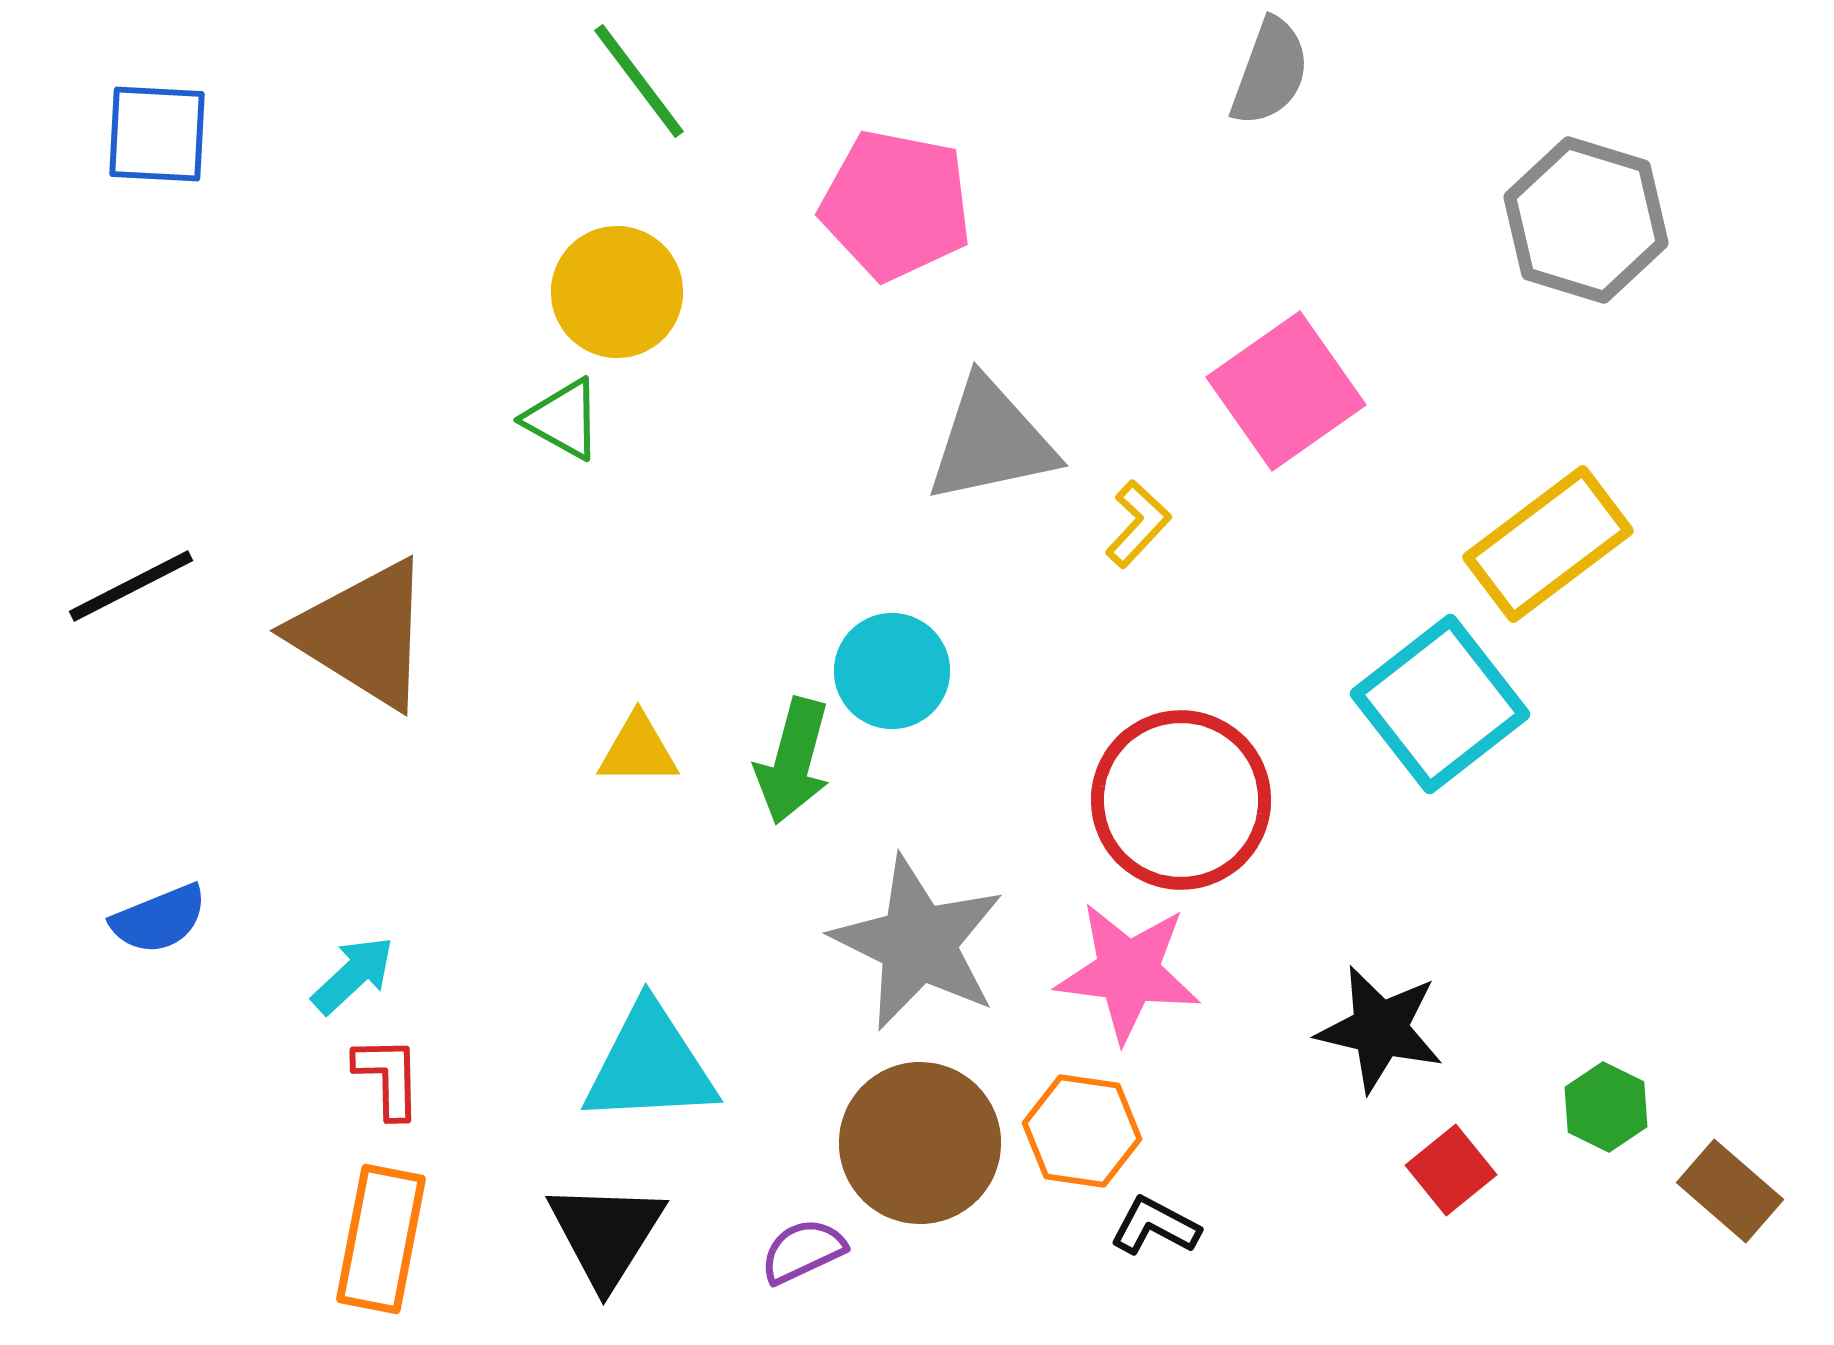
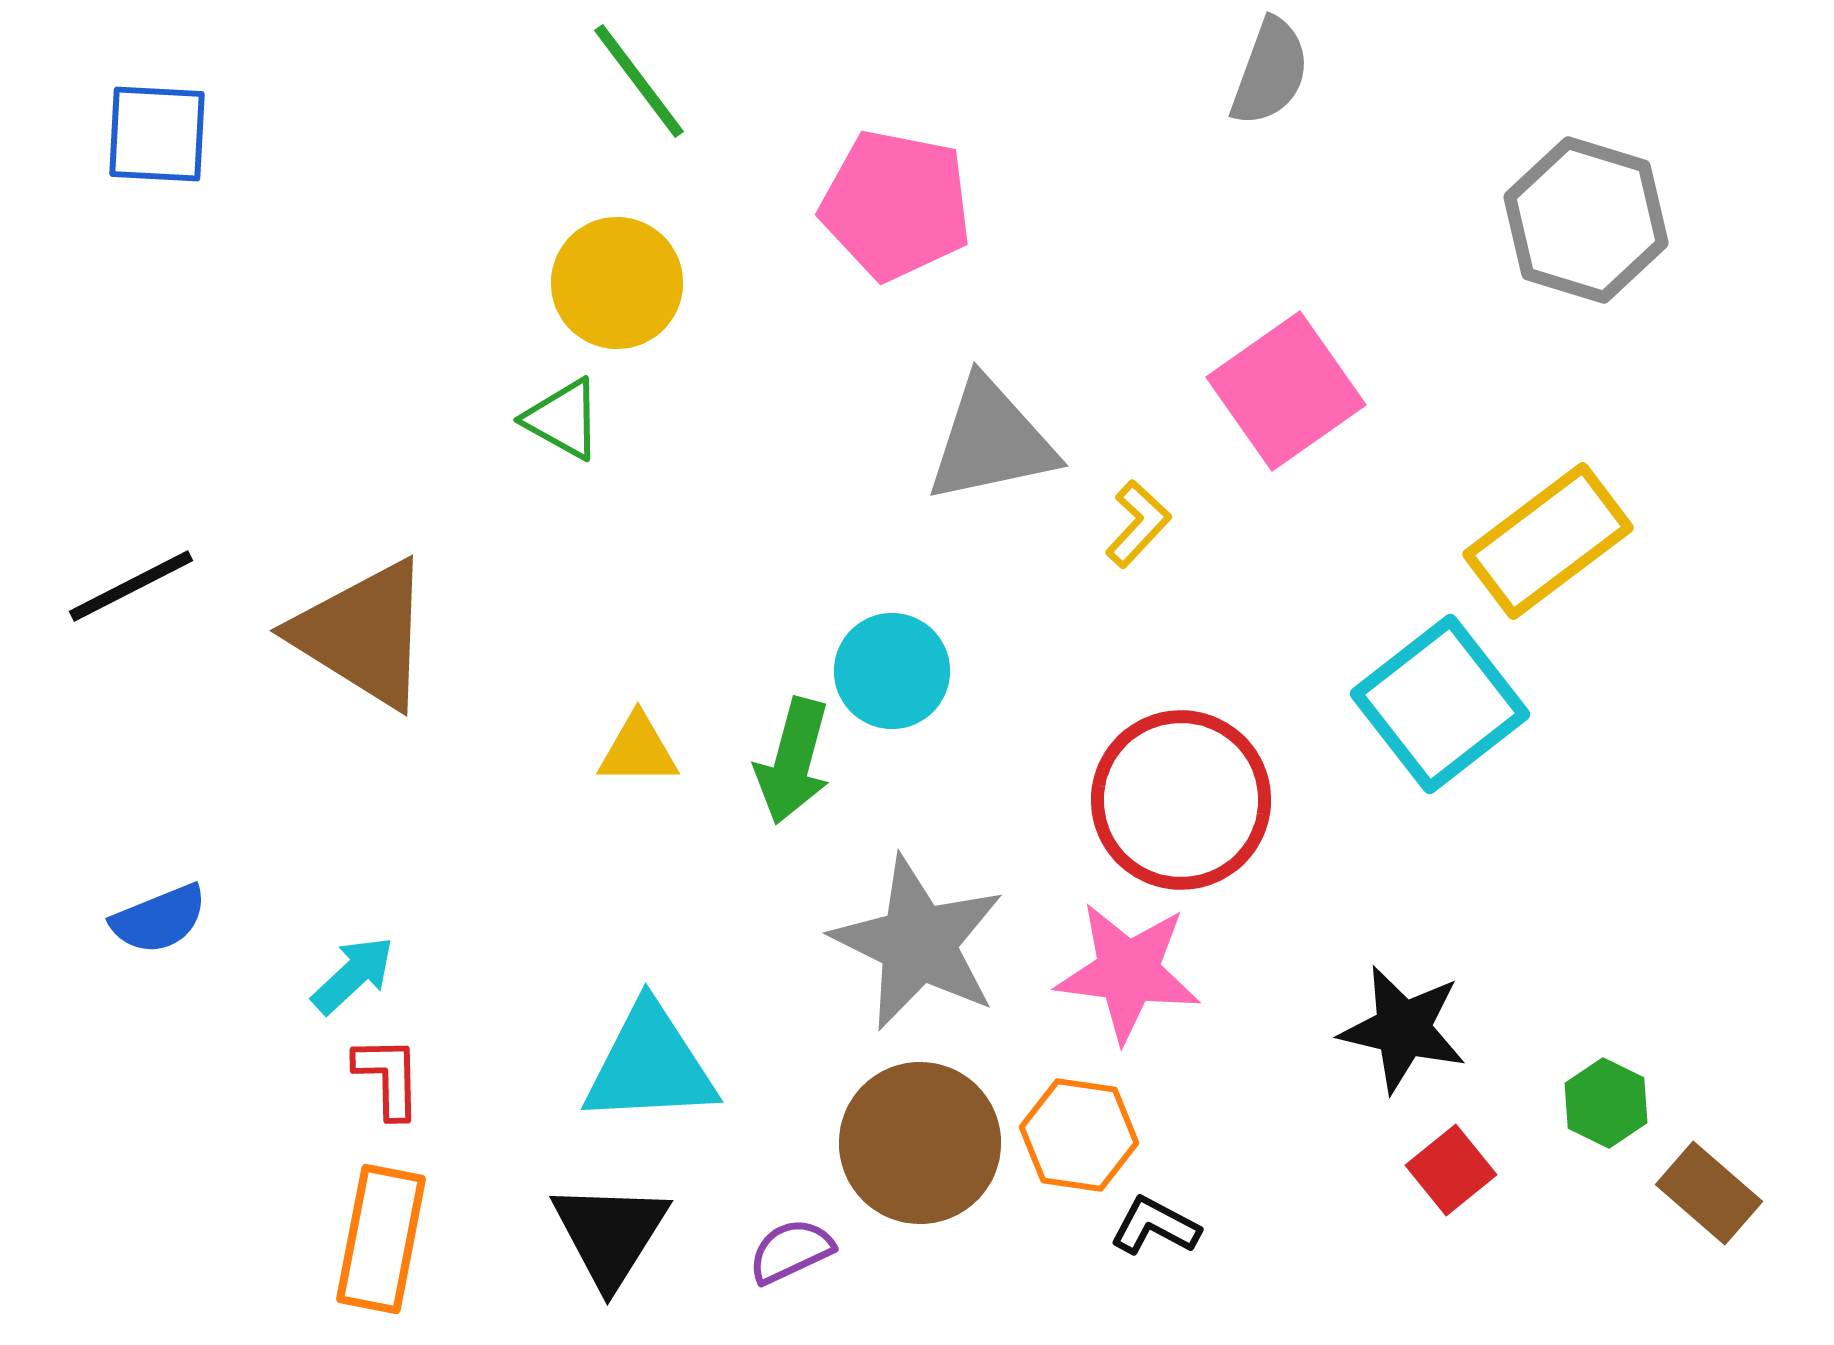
yellow circle: moved 9 px up
yellow rectangle: moved 3 px up
black star: moved 23 px right
green hexagon: moved 4 px up
orange hexagon: moved 3 px left, 4 px down
brown rectangle: moved 21 px left, 2 px down
black triangle: moved 4 px right
purple semicircle: moved 12 px left
